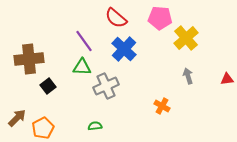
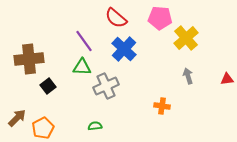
orange cross: rotated 21 degrees counterclockwise
